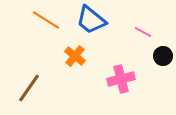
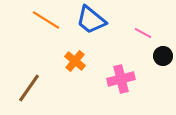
pink line: moved 1 px down
orange cross: moved 5 px down
